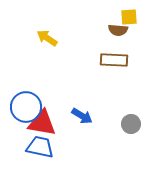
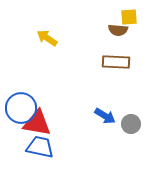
brown rectangle: moved 2 px right, 2 px down
blue circle: moved 5 px left, 1 px down
blue arrow: moved 23 px right
red triangle: moved 5 px left
